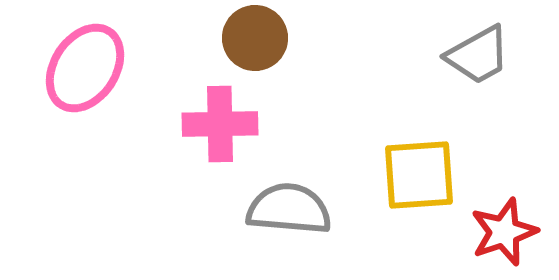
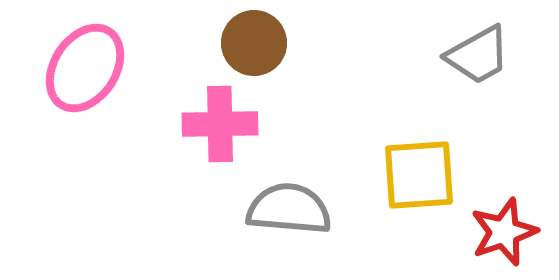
brown circle: moved 1 px left, 5 px down
